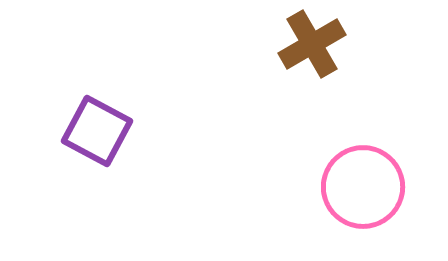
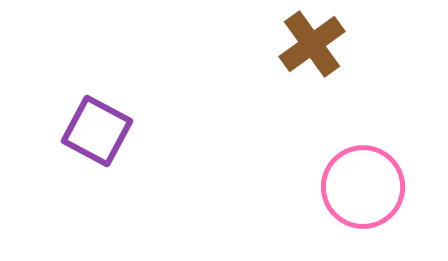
brown cross: rotated 6 degrees counterclockwise
